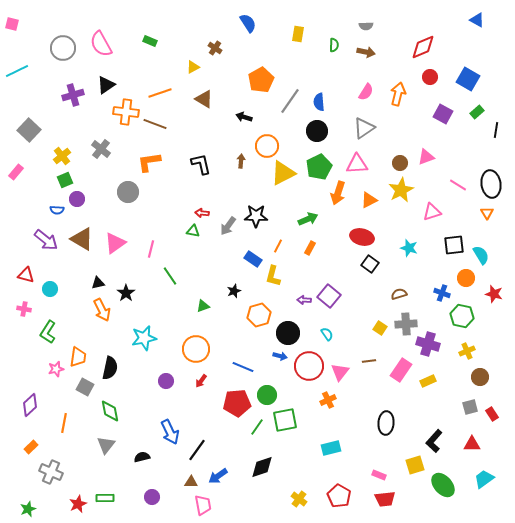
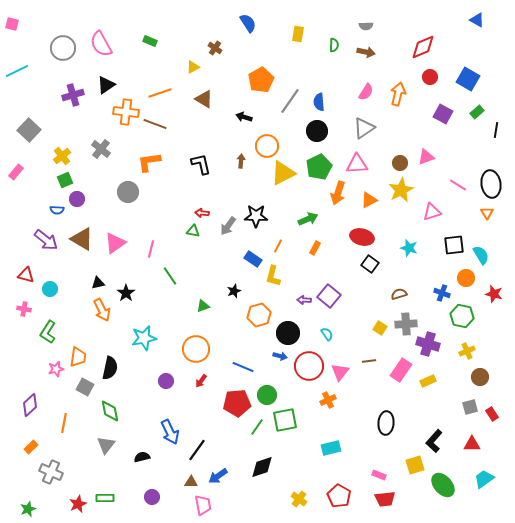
orange rectangle at (310, 248): moved 5 px right
